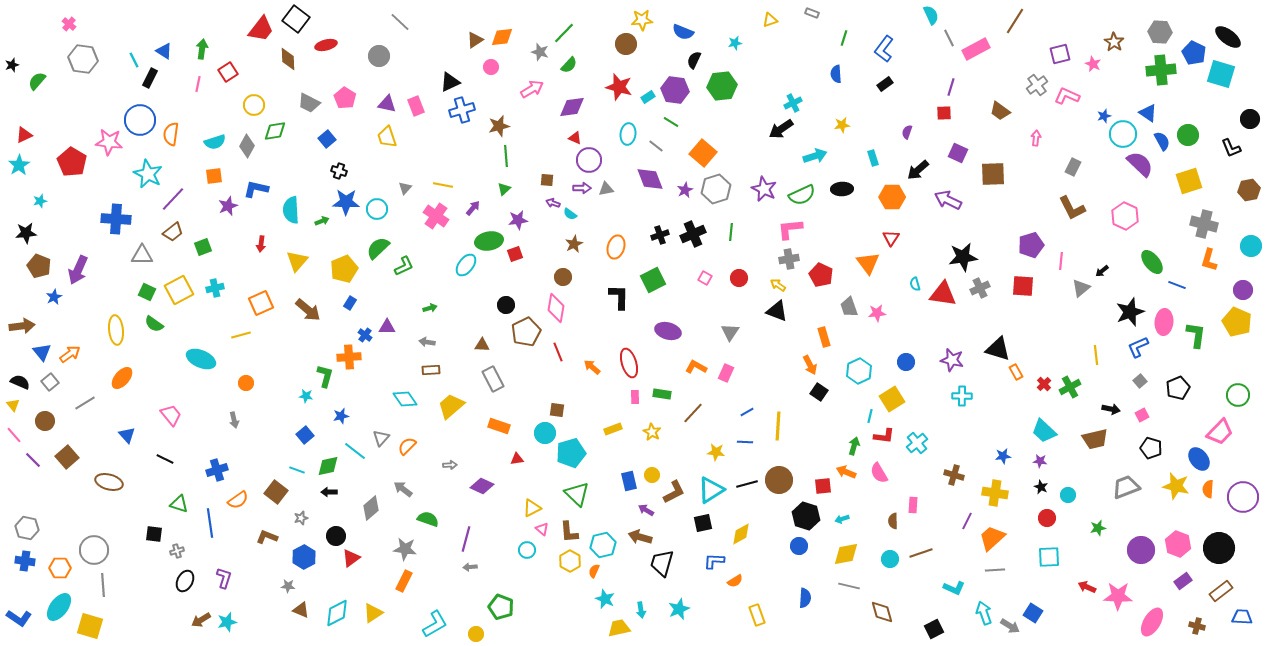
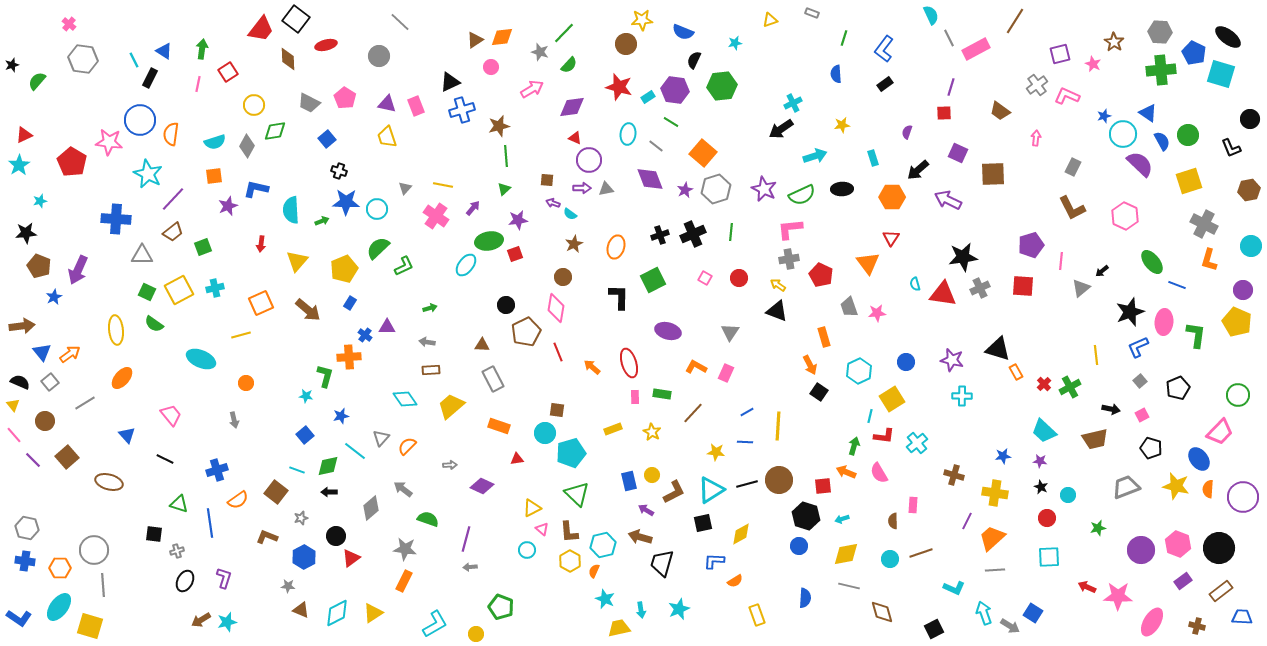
gray cross at (1204, 224): rotated 12 degrees clockwise
